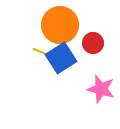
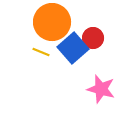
orange circle: moved 8 px left, 3 px up
red circle: moved 5 px up
blue square: moved 12 px right, 10 px up; rotated 8 degrees counterclockwise
